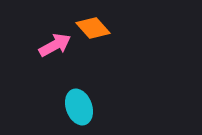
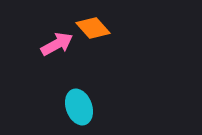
pink arrow: moved 2 px right, 1 px up
